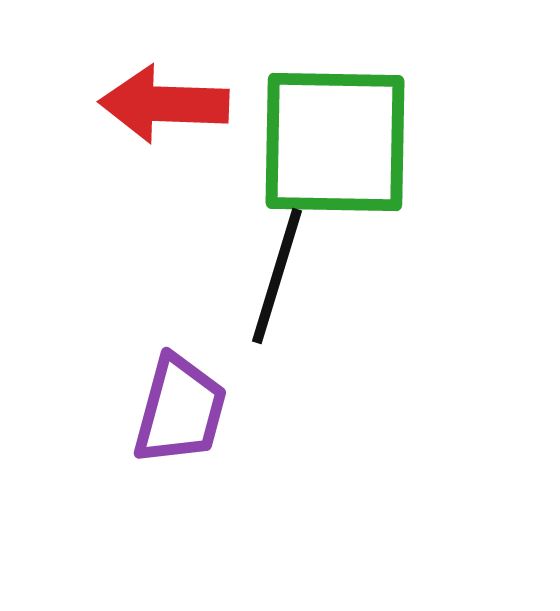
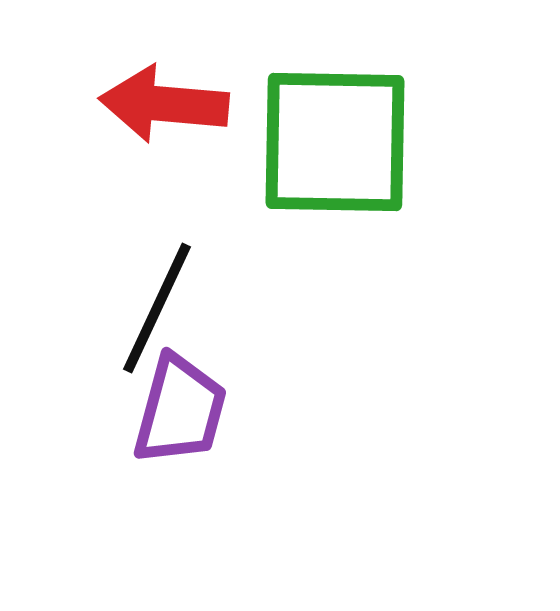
red arrow: rotated 3 degrees clockwise
black line: moved 120 px left, 32 px down; rotated 8 degrees clockwise
